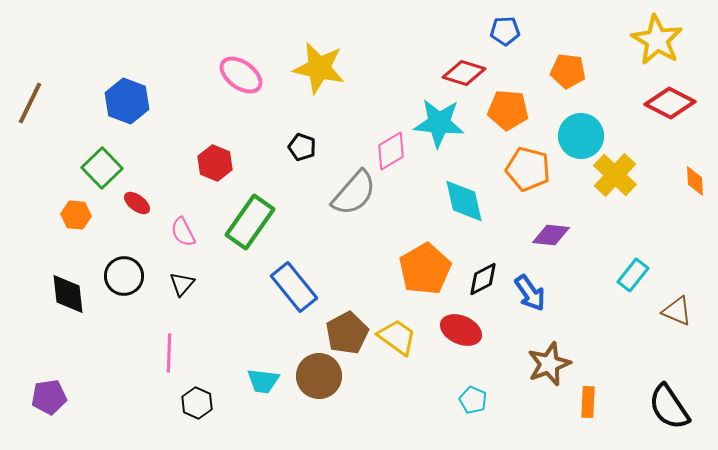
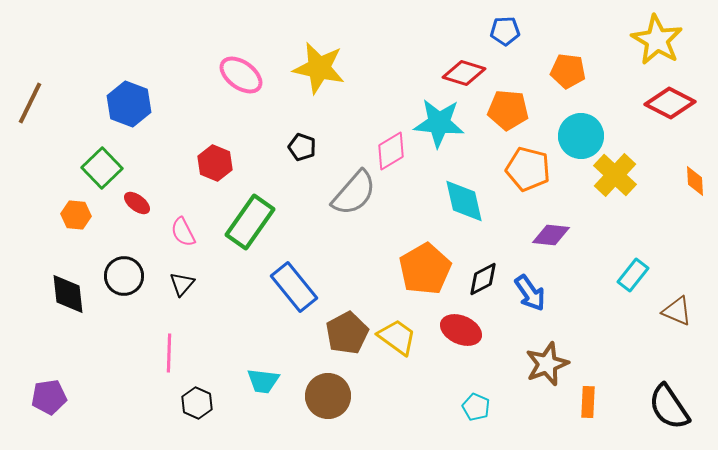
blue hexagon at (127, 101): moved 2 px right, 3 px down
brown star at (549, 364): moved 2 px left
brown circle at (319, 376): moved 9 px right, 20 px down
cyan pentagon at (473, 400): moved 3 px right, 7 px down
